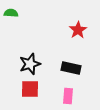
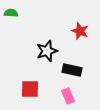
red star: moved 2 px right, 1 px down; rotated 18 degrees counterclockwise
black star: moved 17 px right, 13 px up
black rectangle: moved 1 px right, 2 px down
pink rectangle: rotated 28 degrees counterclockwise
